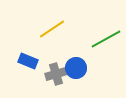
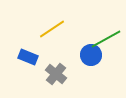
blue rectangle: moved 4 px up
blue circle: moved 15 px right, 13 px up
gray cross: rotated 35 degrees counterclockwise
